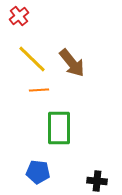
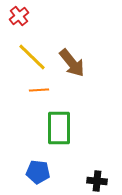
yellow line: moved 2 px up
